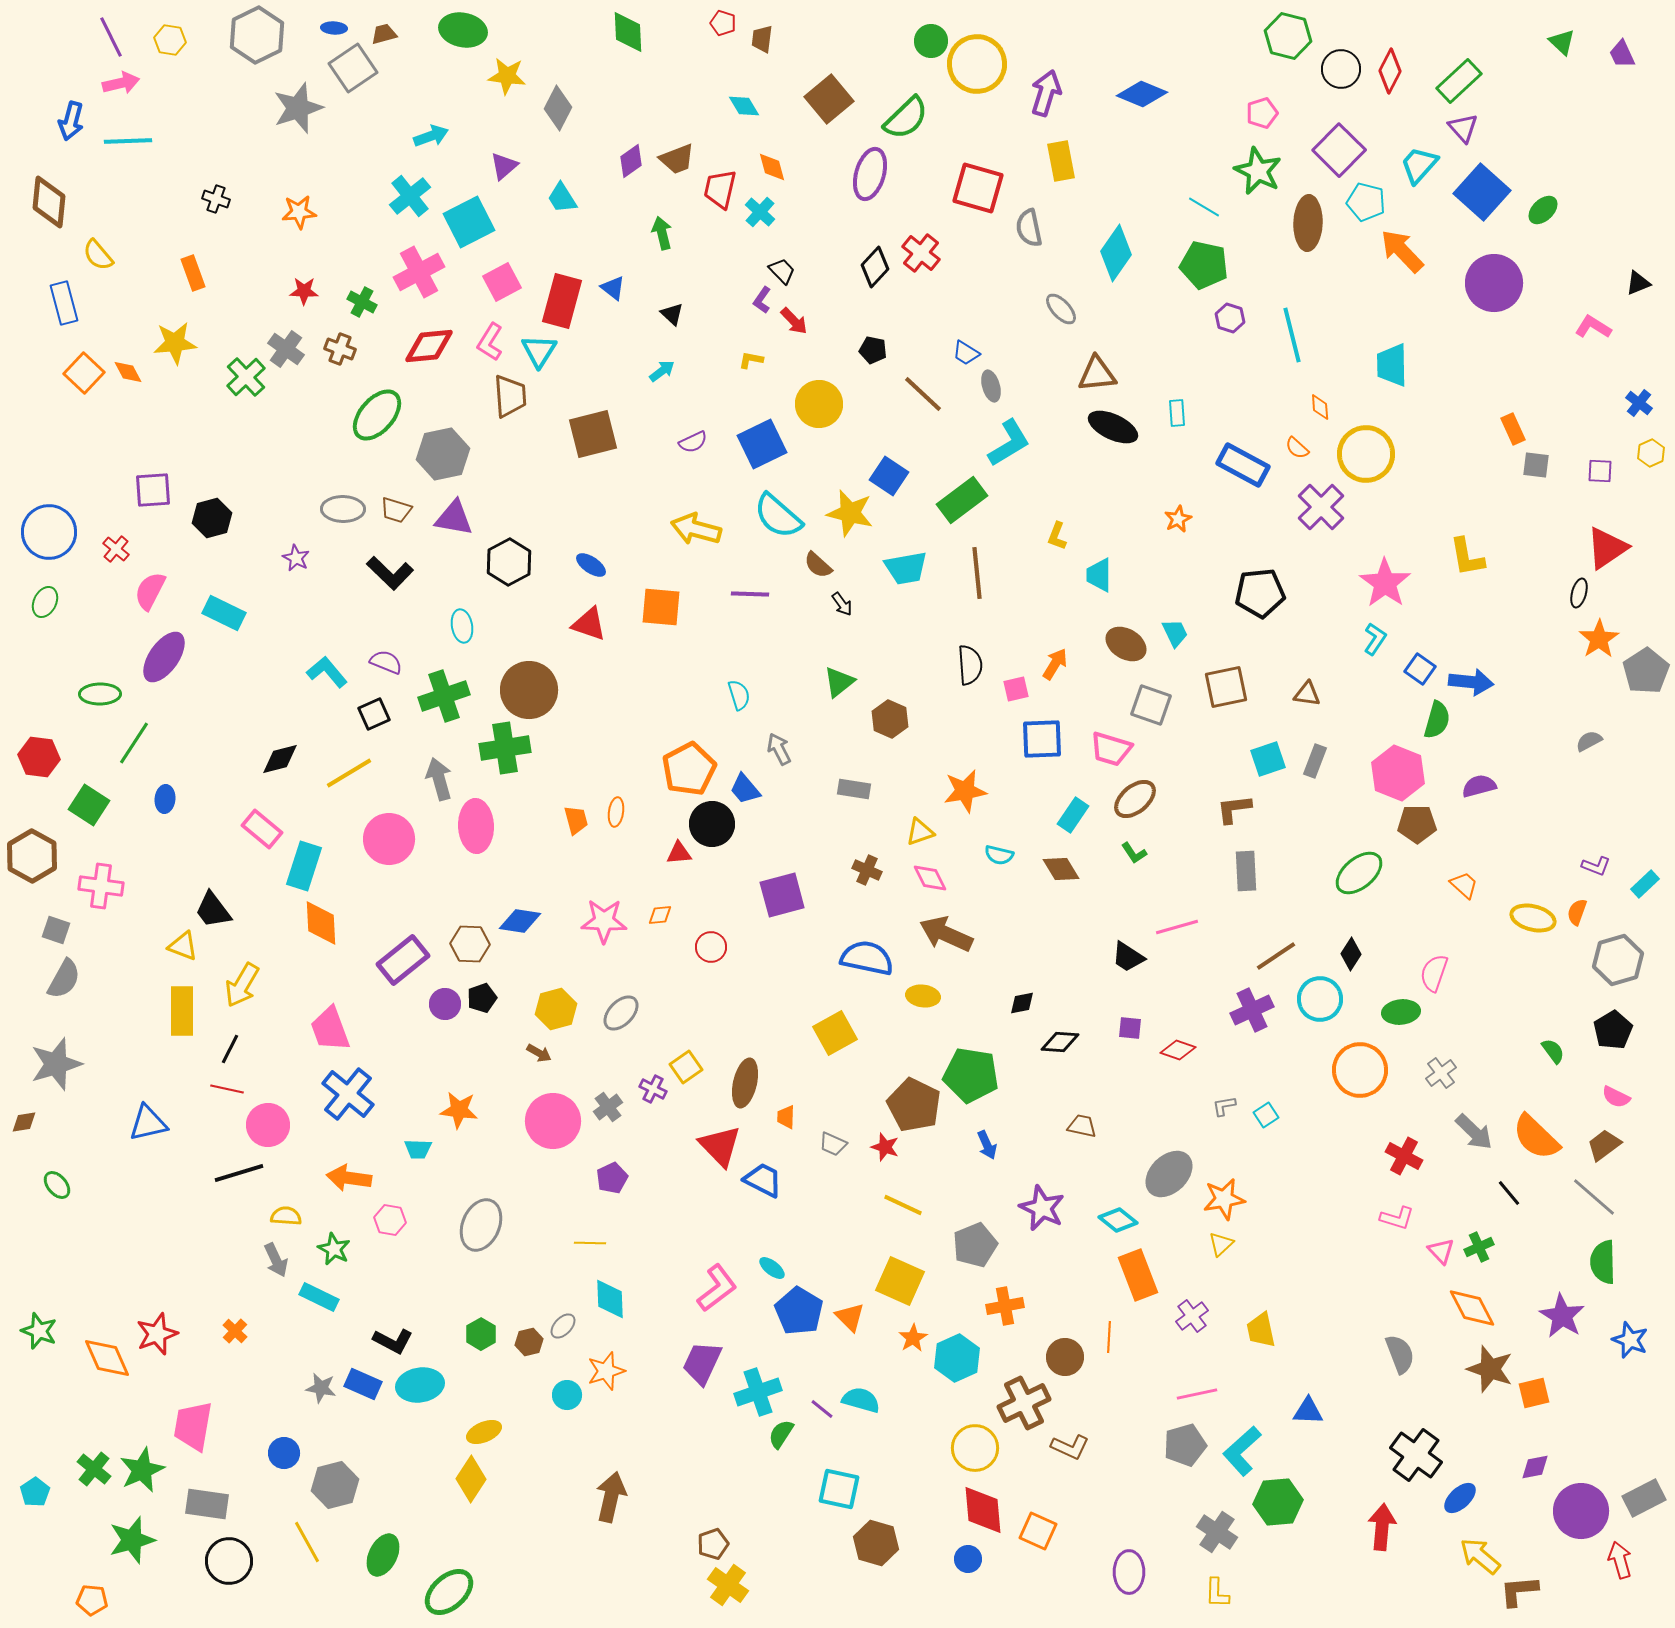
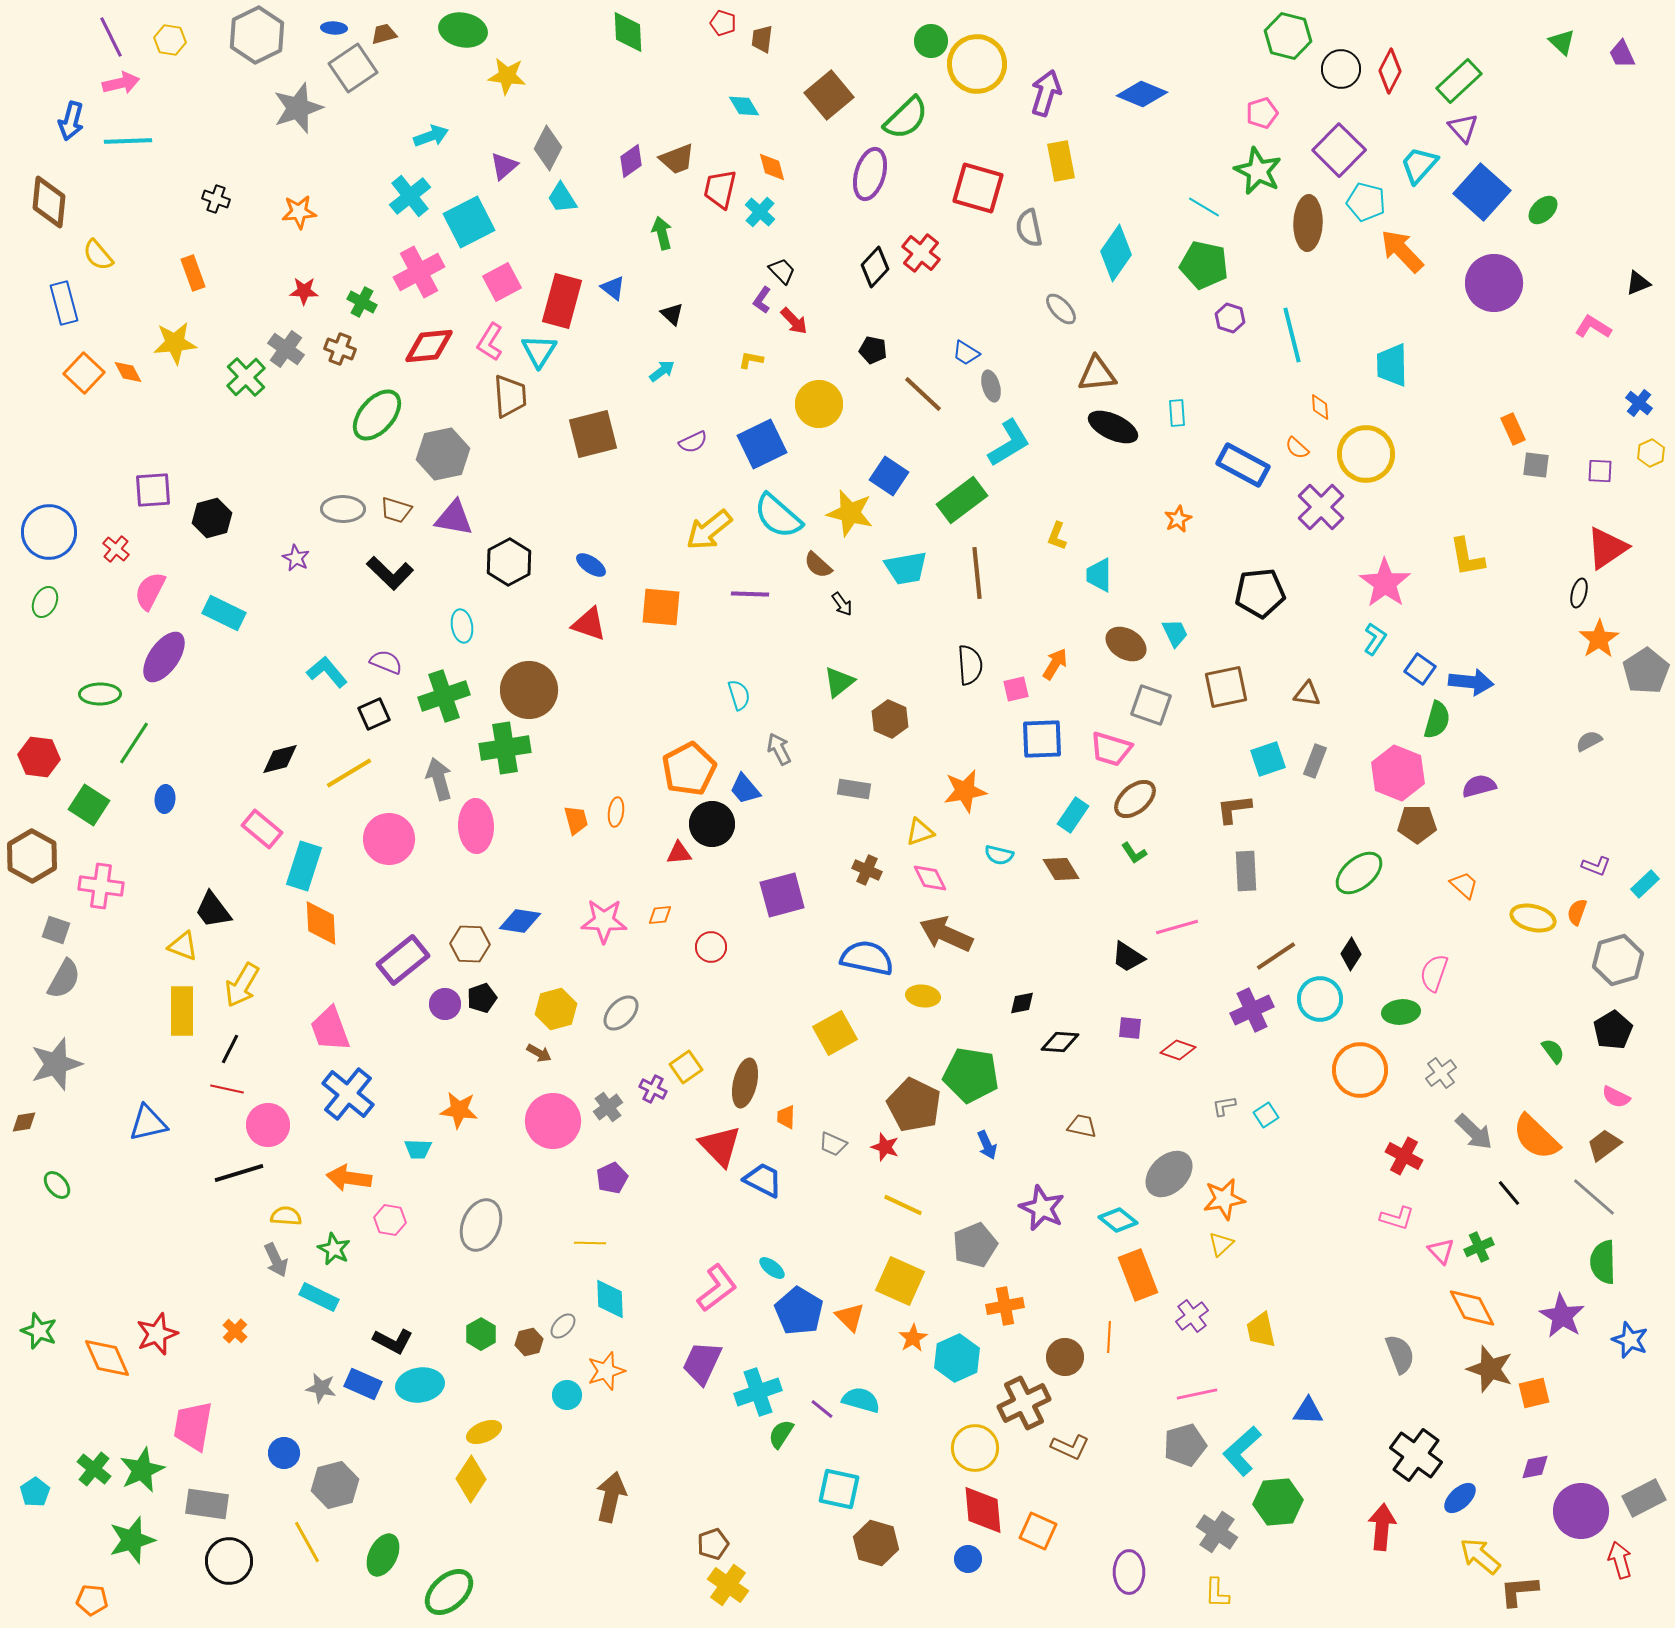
brown square at (829, 99): moved 4 px up
gray diamond at (558, 108): moved 10 px left, 40 px down
yellow arrow at (696, 529): moved 13 px right, 1 px down; rotated 54 degrees counterclockwise
